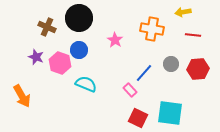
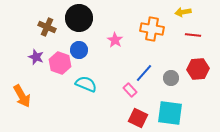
gray circle: moved 14 px down
